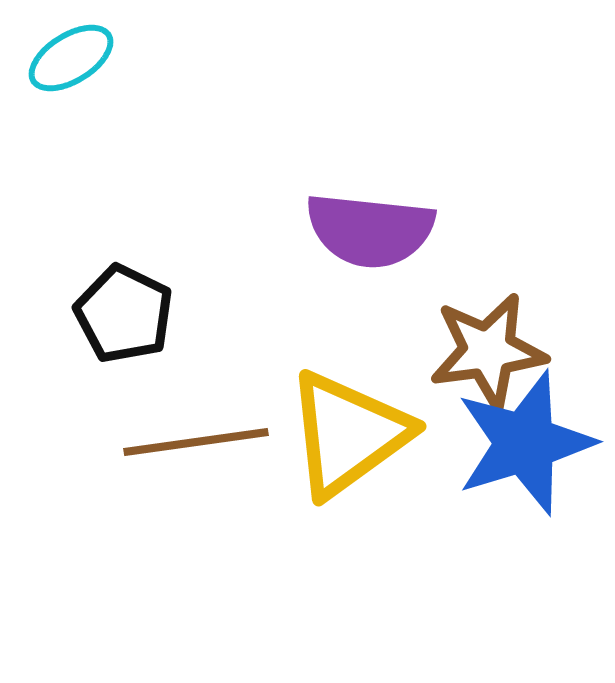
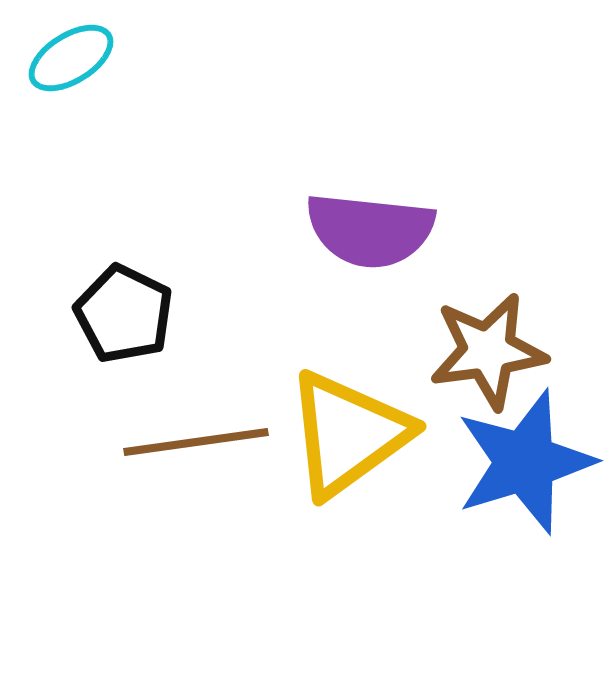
blue star: moved 19 px down
